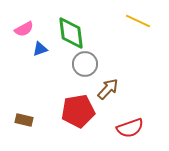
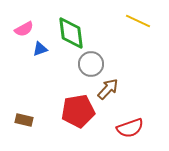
gray circle: moved 6 px right
